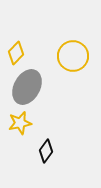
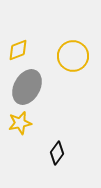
yellow diamond: moved 2 px right, 3 px up; rotated 25 degrees clockwise
black diamond: moved 11 px right, 2 px down
